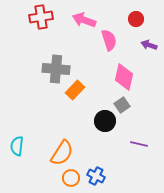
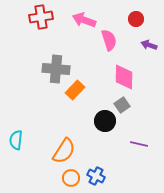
pink diamond: rotated 12 degrees counterclockwise
cyan semicircle: moved 1 px left, 6 px up
orange semicircle: moved 2 px right, 2 px up
